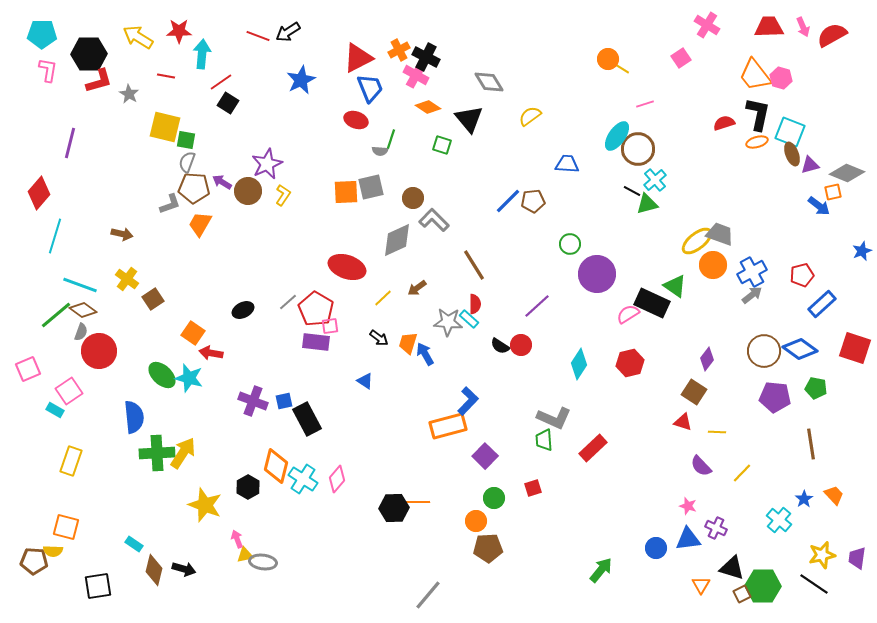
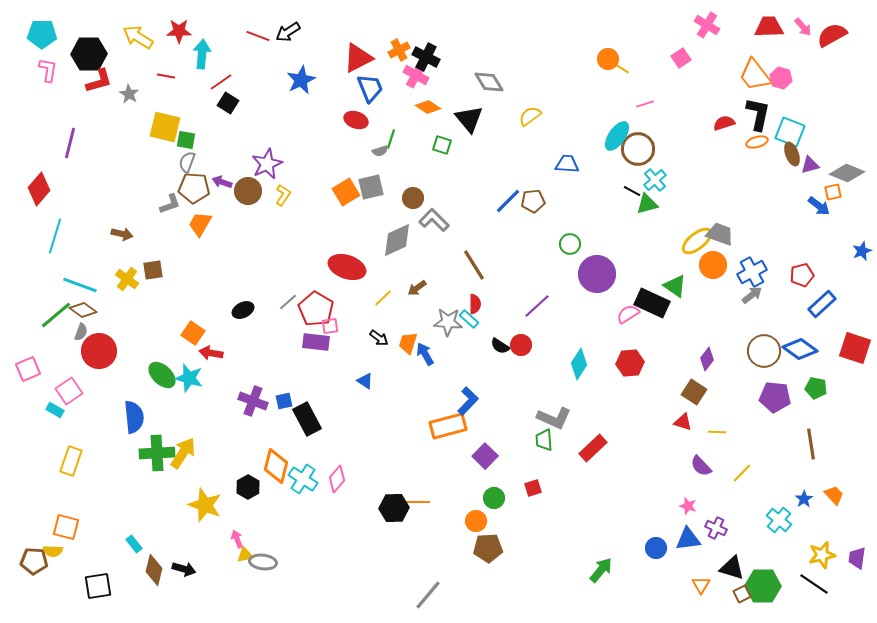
pink arrow at (803, 27): rotated 18 degrees counterclockwise
gray semicircle at (380, 151): rotated 21 degrees counterclockwise
purple arrow at (222, 182): rotated 12 degrees counterclockwise
orange square at (346, 192): rotated 28 degrees counterclockwise
red diamond at (39, 193): moved 4 px up
brown square at (153, 299): moved 29 px up; rotated 25 degrees clockwise
red hexagon at (630, 363): rotated 8 degrees clockwise
cyan rectangle at (134, 544): rotated 18 degrees clockwise
